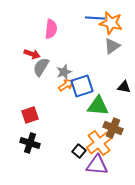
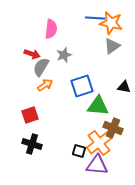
gray star: moved 17 px up
orange arrow: moved 21 px left
black cross: moved 2 px right, 1 px down
black square: rotated 24 degrees counterclockwise
